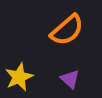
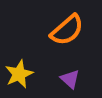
yellow star: moved 3 px up
